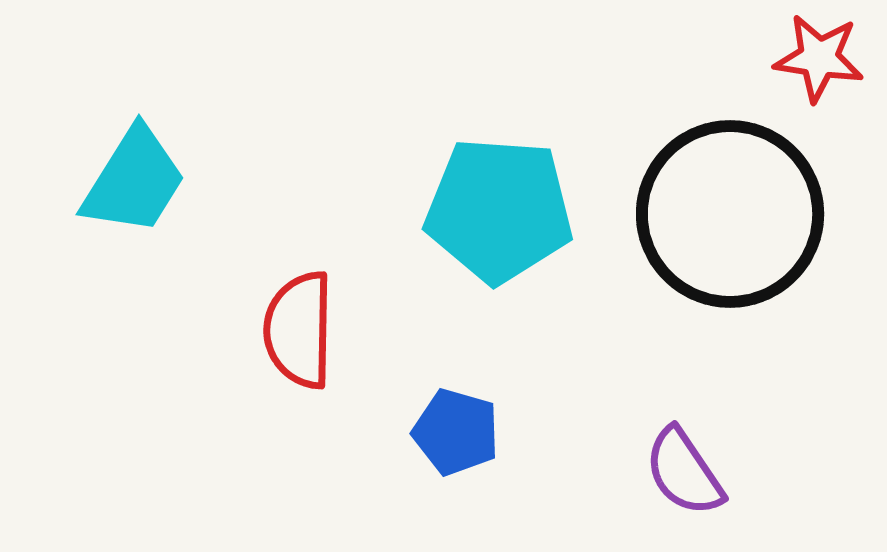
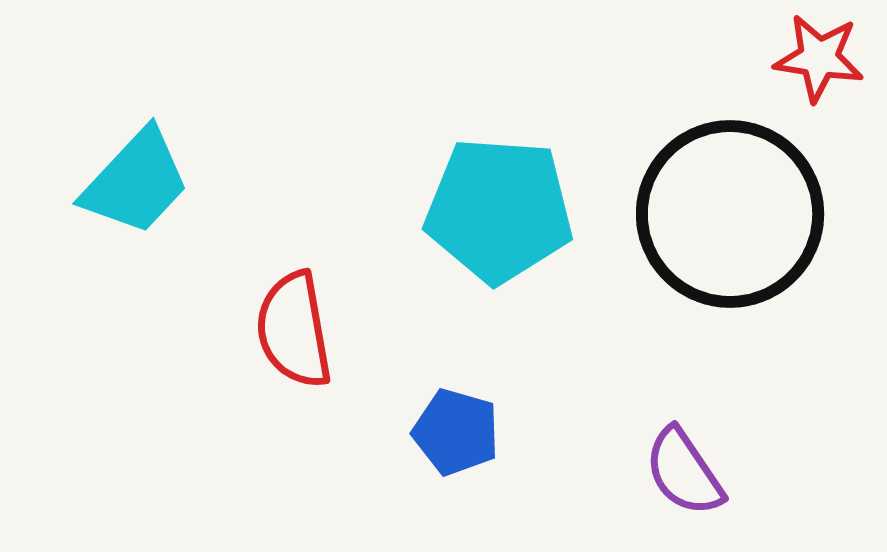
cyan trapezoid: moved 2 px right, 1 px down; rotated 11 degrees clockwise
red semicircle: moved 5 px left; rotated 11 degrees counterclockwise
